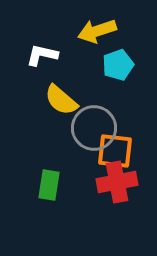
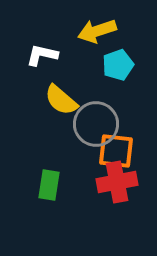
gray circle: moved 2 px right, 4 px up
orange square: moved 1 px right
